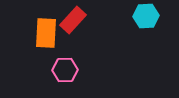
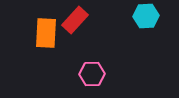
red rectangle: moved 2 px right
pink hexagon: moved 27 px right, 4 px down
